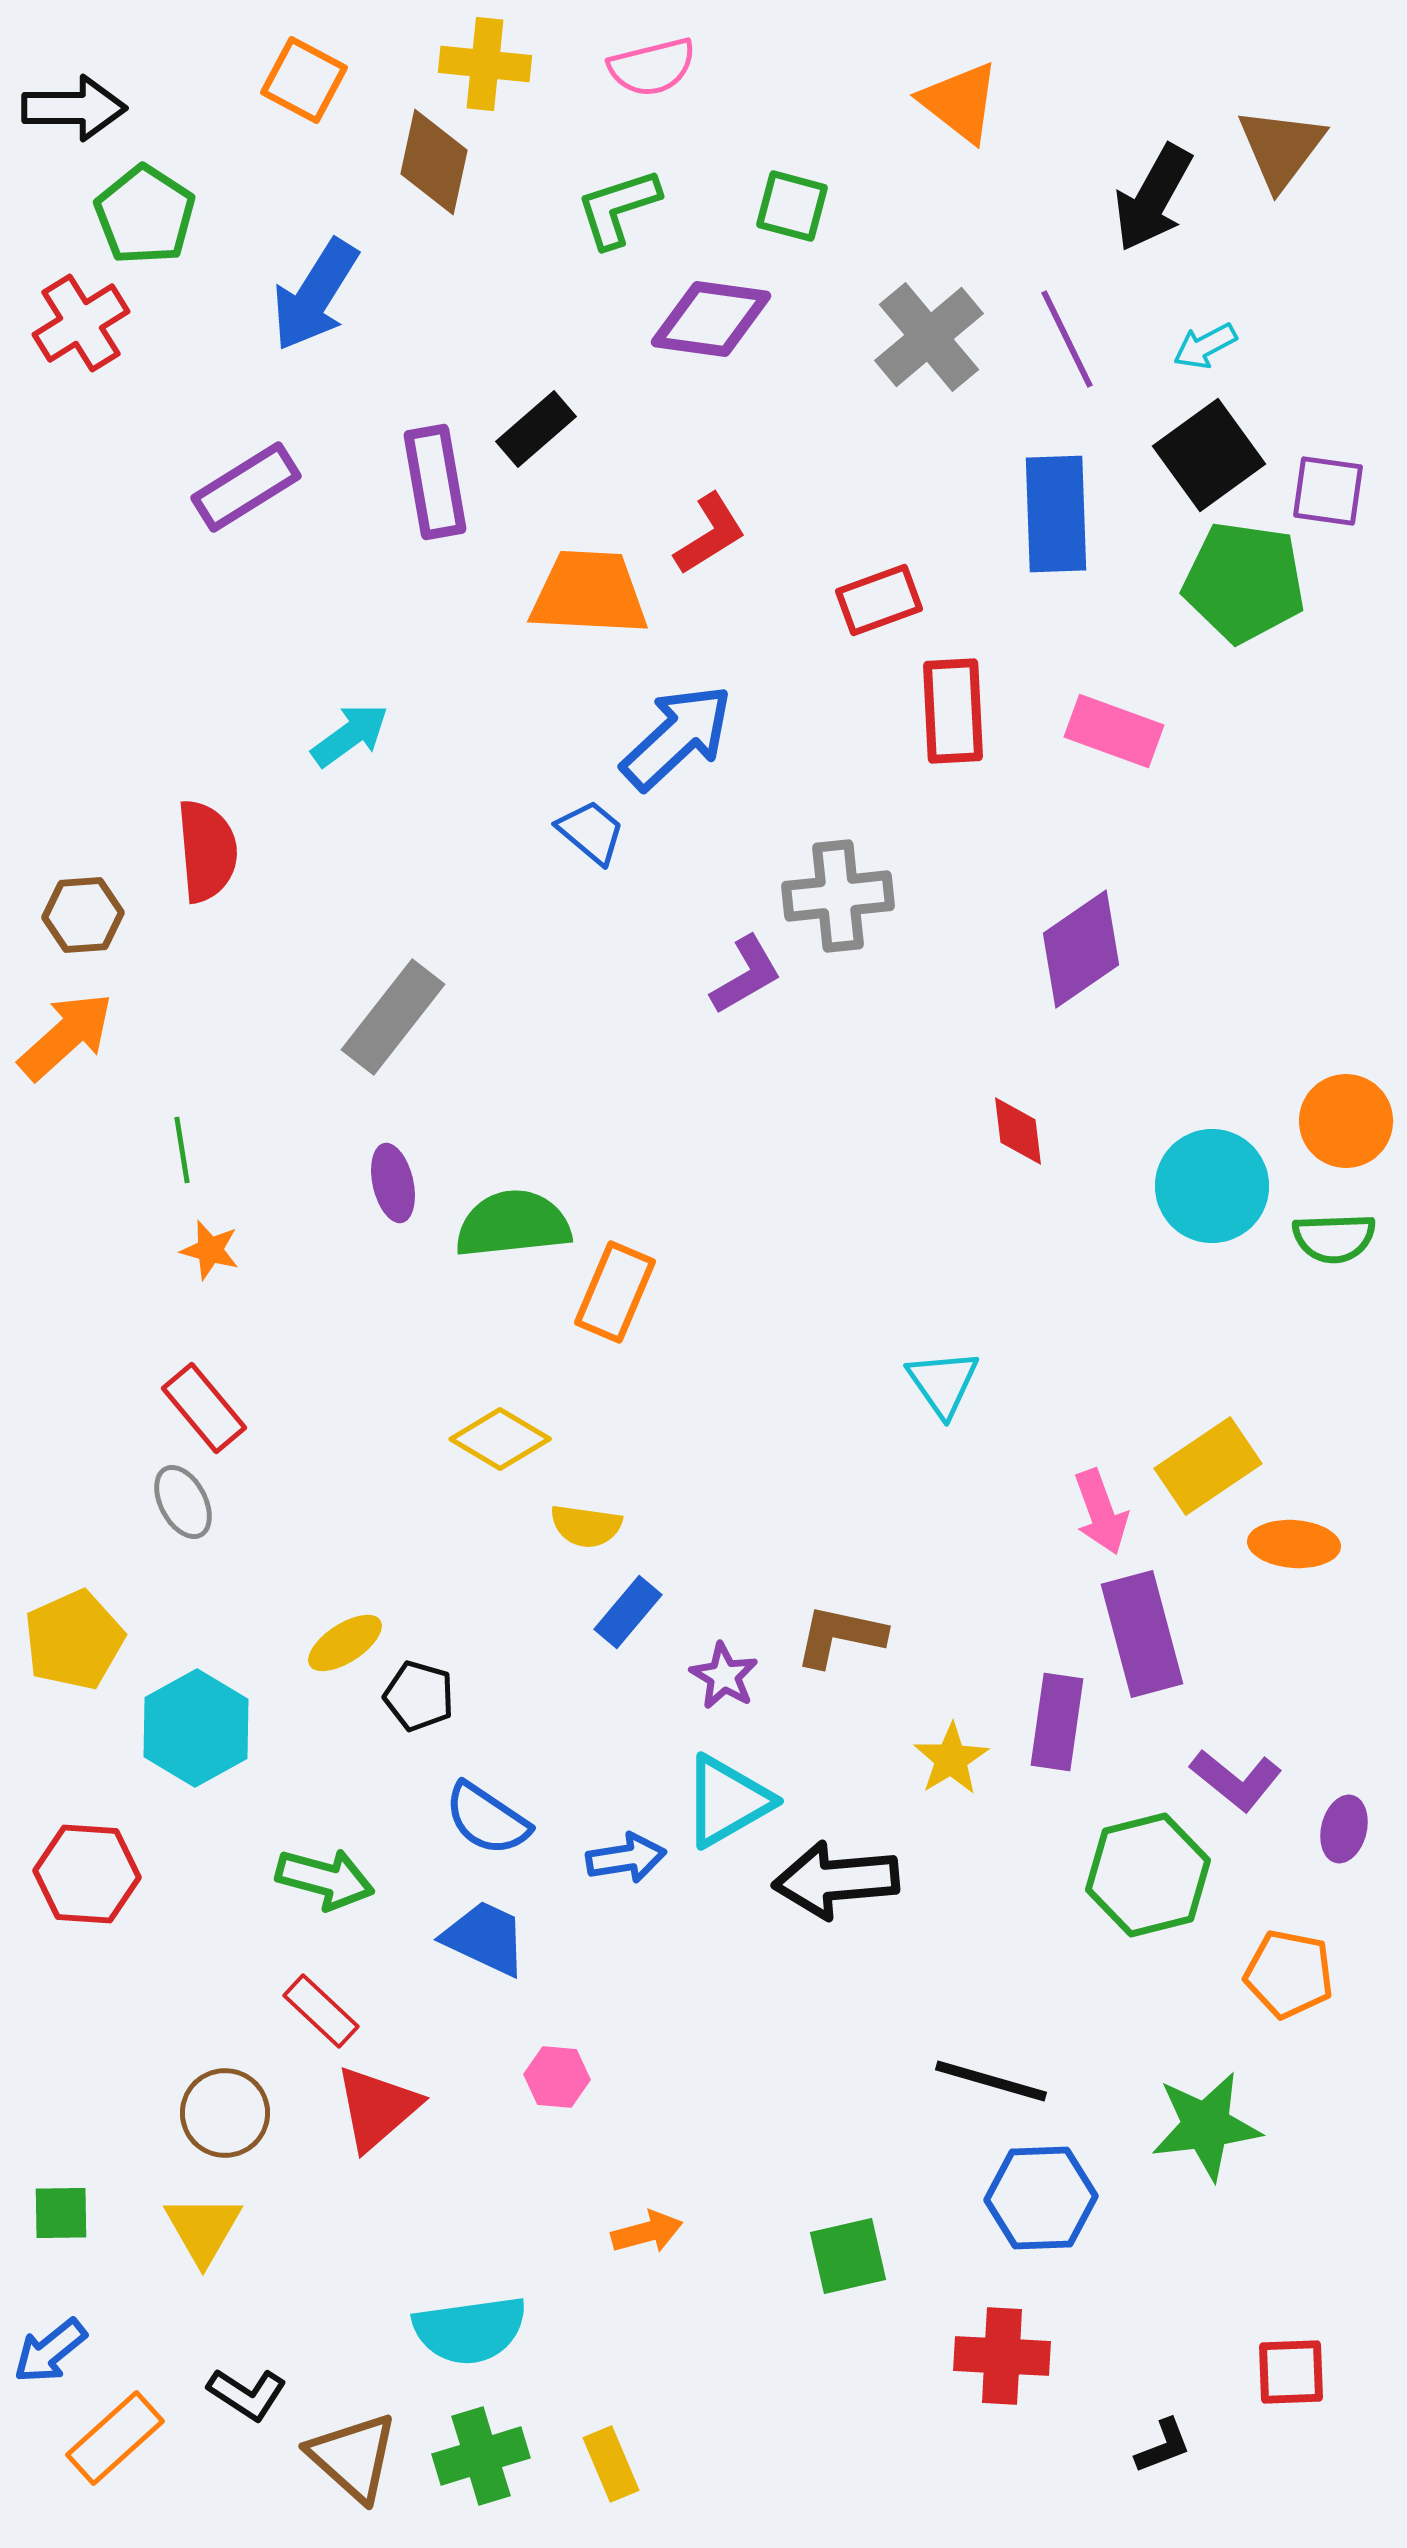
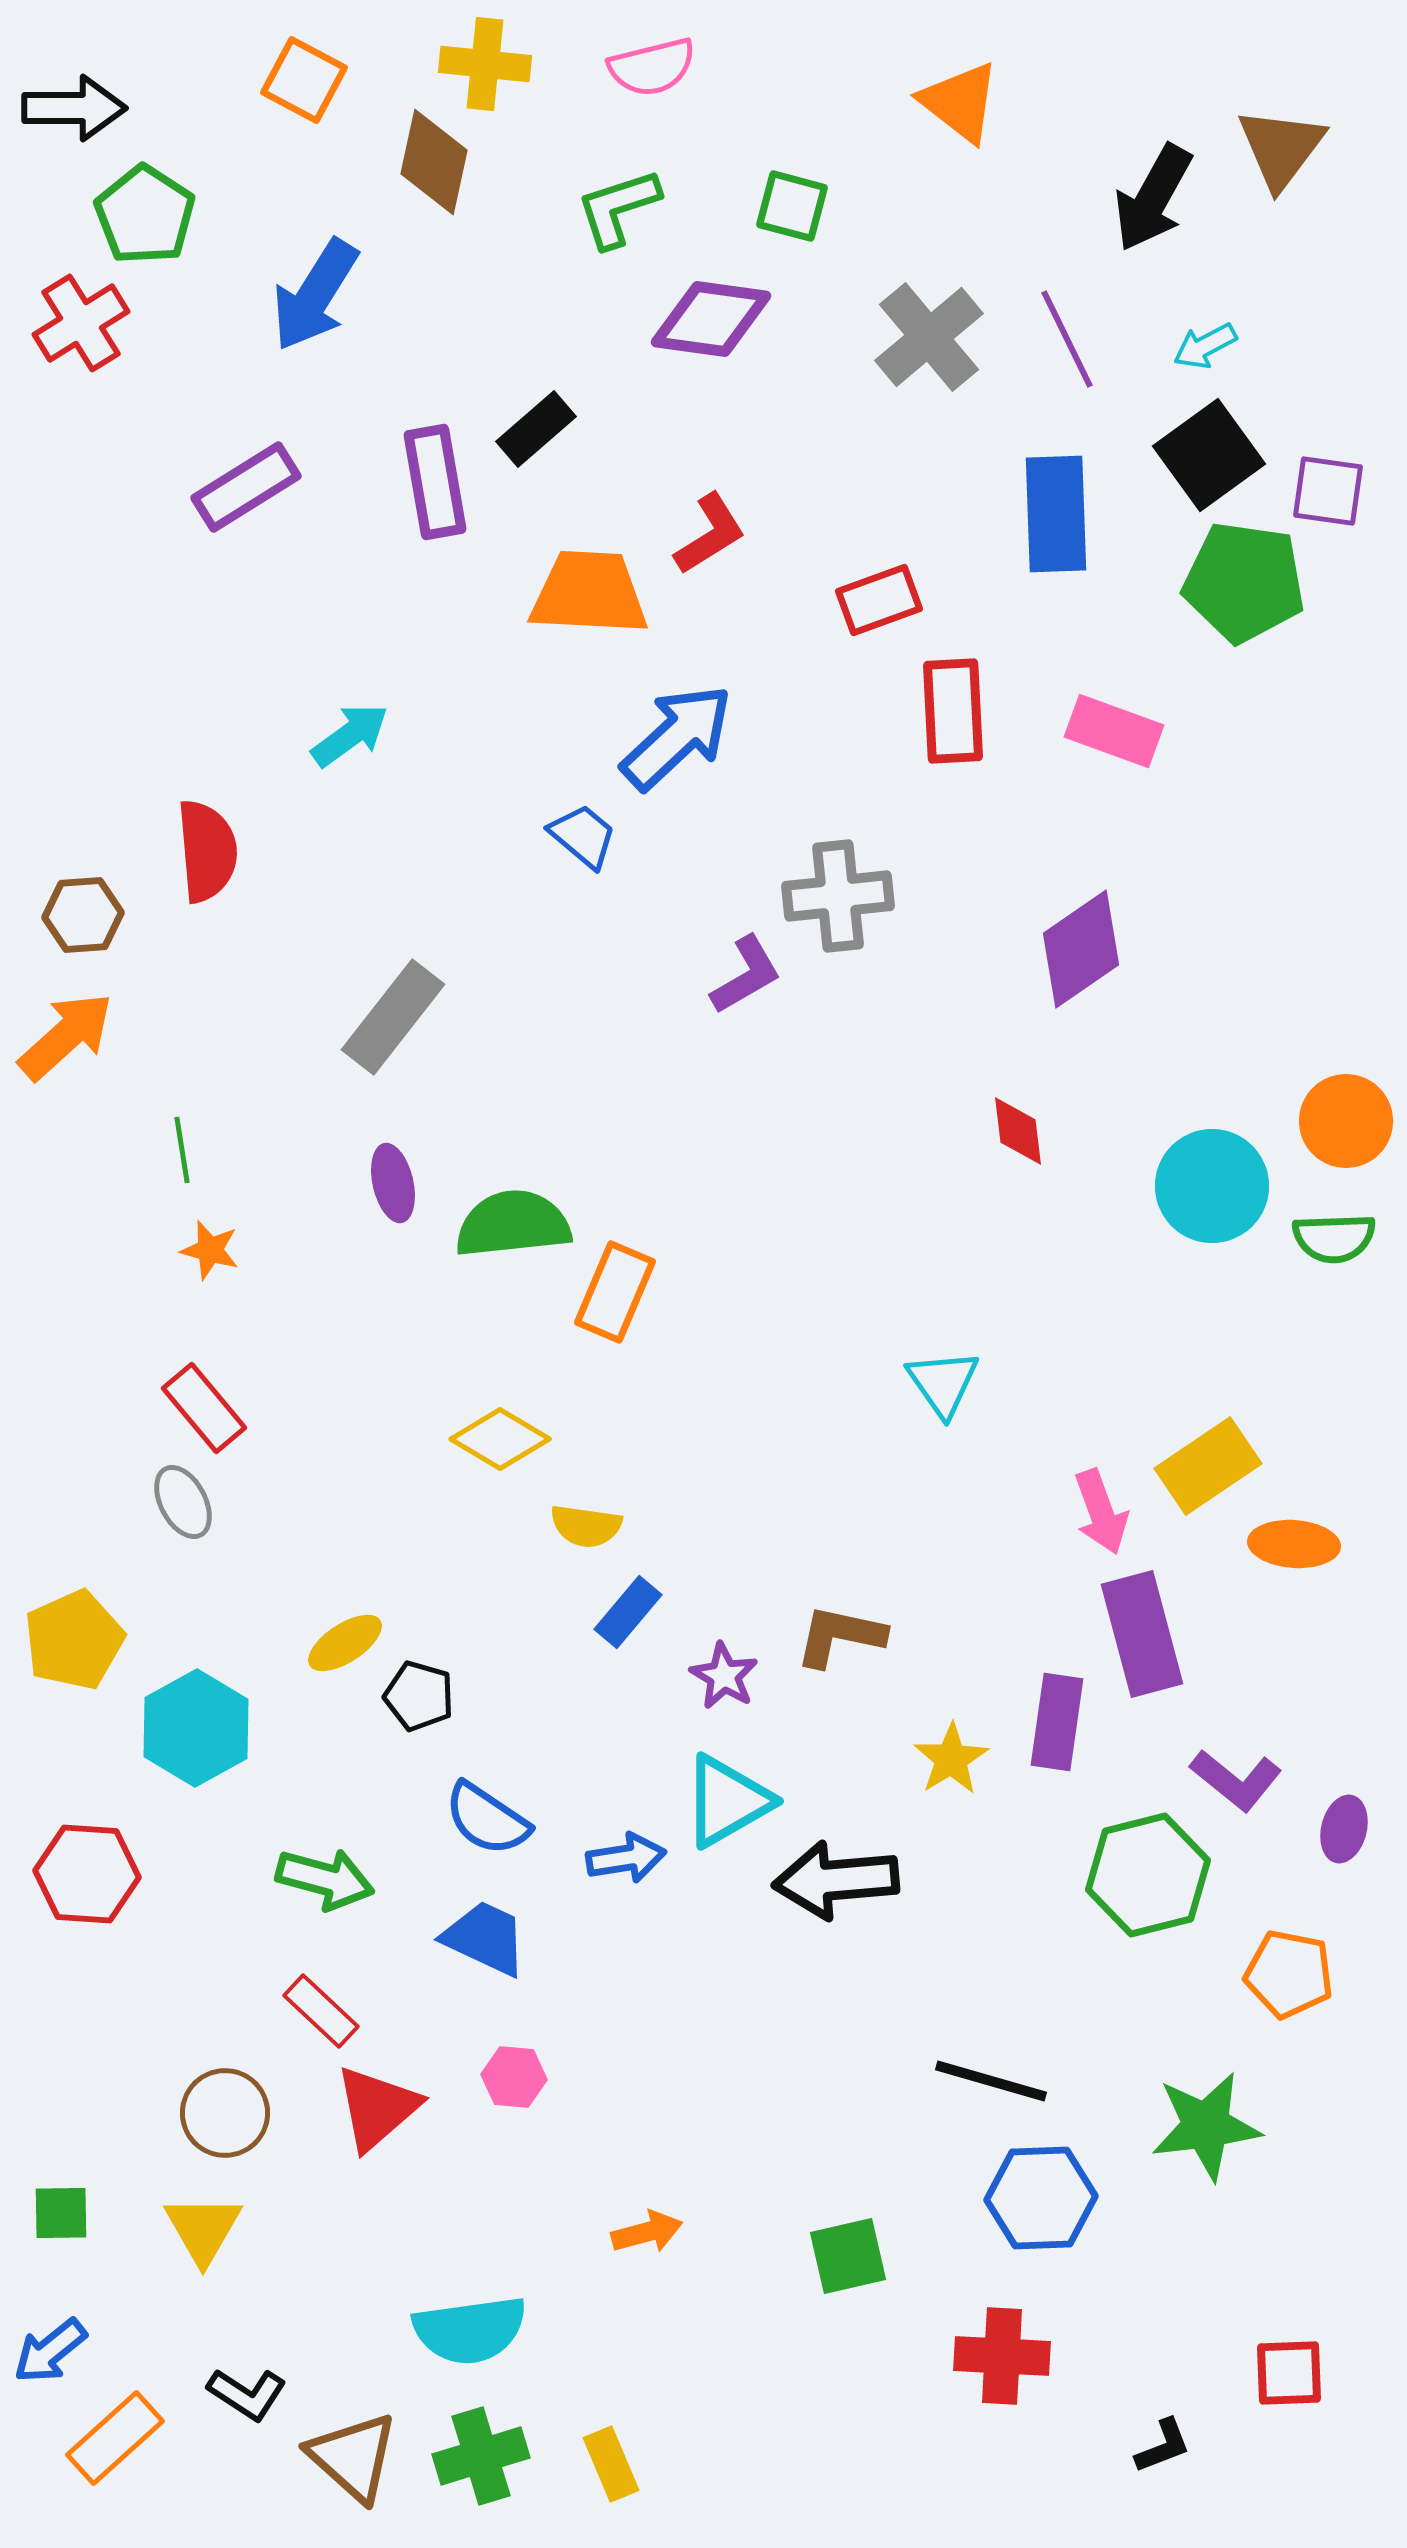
blue trapezoid at (591, 832): moved 8 px left, 4 px down
pink hexagon at (557, 2077): moved 43 px left
red square at (1291, 2372): moved 2 px left, 1 px down
